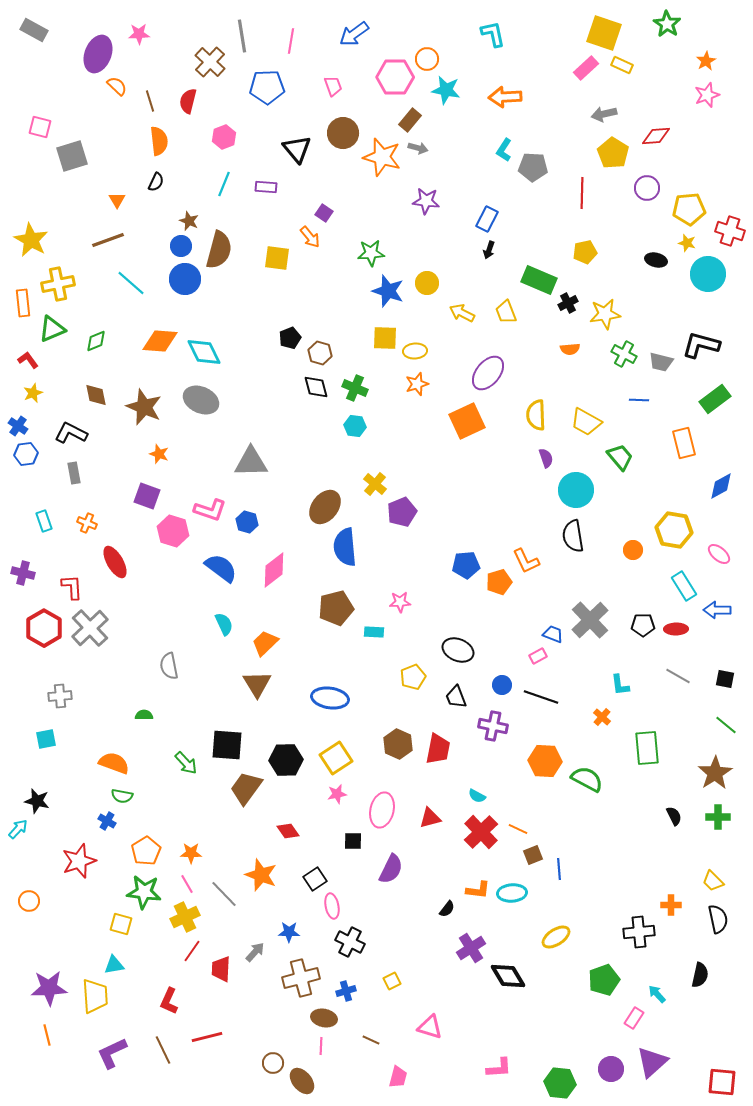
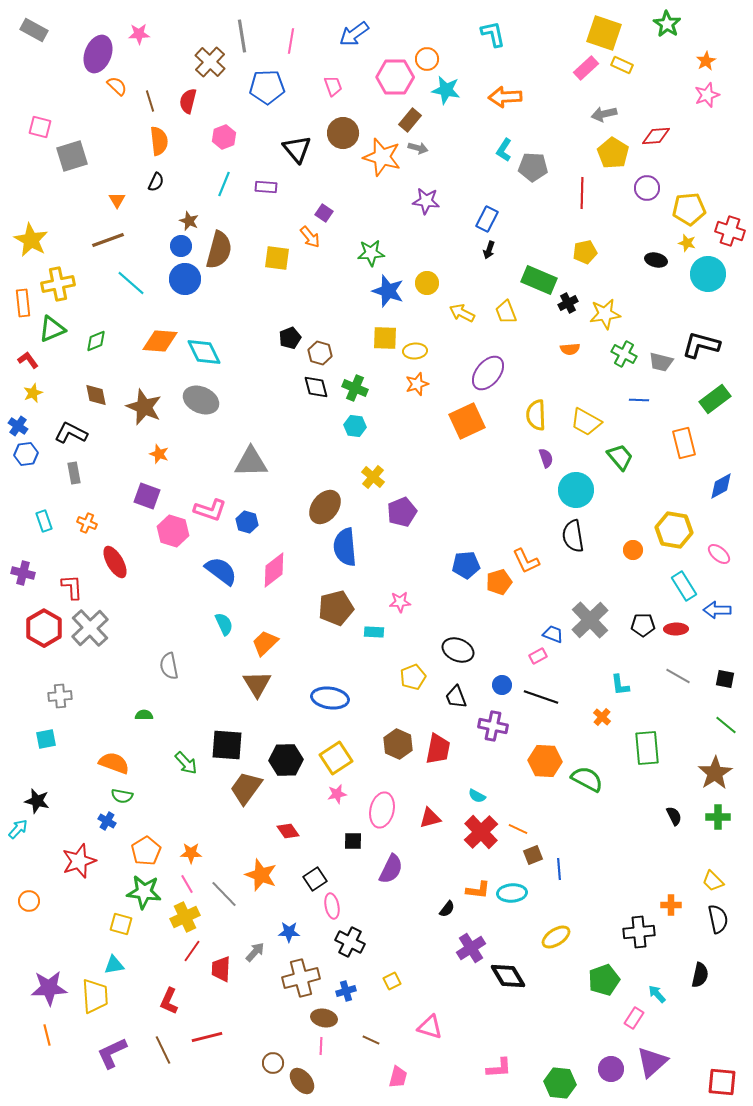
yellow cross at (375, 484): moved 2 px left, 7 px up
blue semicircle at (221, 568): moved 3 px down
